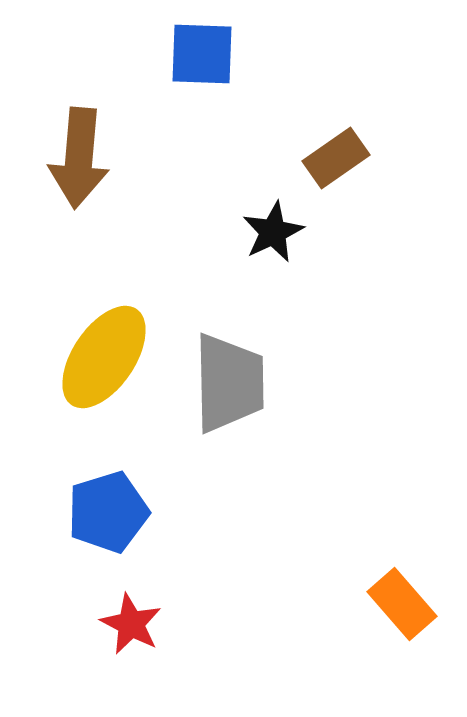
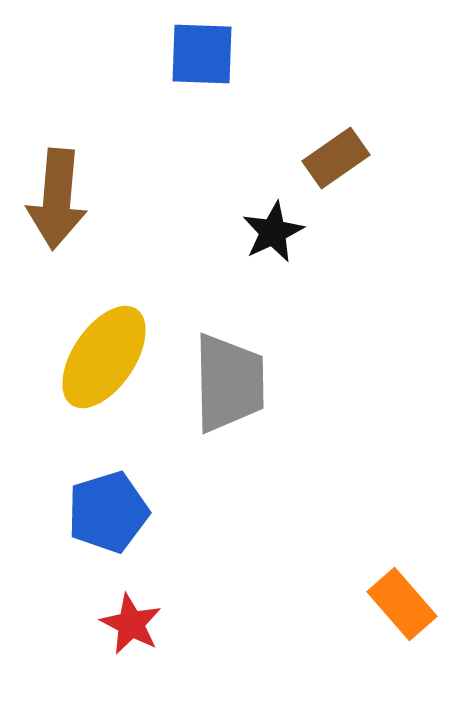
brown arrow: moved 22 px left, 41 px down
